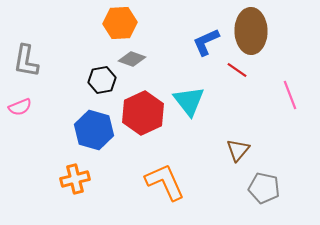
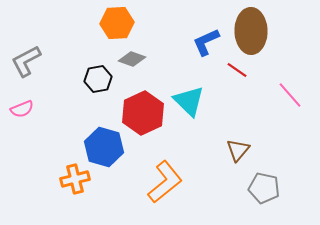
orange hexagon: moved 3 px left
gray L-shape: rotated 52 degrees clockwise
black hexagon: moved 4 px left, 1 px up
pink line: rotated 20 degrees counterclockwise
cyan triangle: rotated 8 degrees counterclockwise
pink semicircle: moved 2 px right, 2 px down
blue hexagon: moved 10 px right, 17 px down
orange L-shape: rotated 75 degrees clockwise
